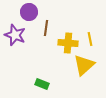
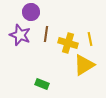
purple circle: moved 2 px right
brown line: moved 6 px down
purple star: moved 5 px right
yellow cross: rotated 12 degrees clockwise
yellow triangle: rotated 10 degrees clockwise
